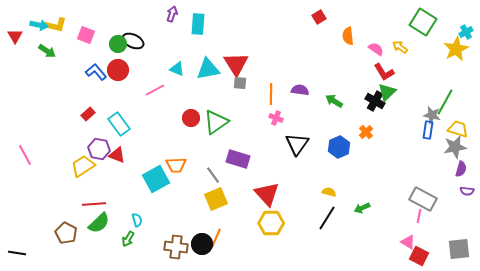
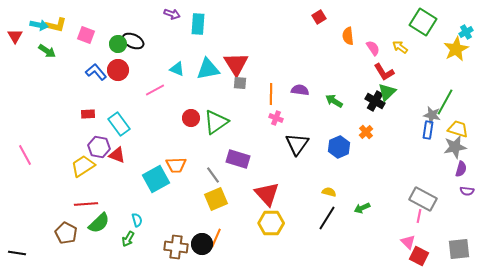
purple arrow at (172, 14): rotated 91 degrees clockwise
pink semicircle at (376, 49): moved 3 px left, 1 px up; rotated 21 degrees clockwise
red rectangle at (88, 114): rotated 40 degrees clockwise
purple hexagon at (99, 149): moved 2 px up
red line at (94, 204): moved 8 px left
pink triangle at (408, 242): rotated 14 degrees clockwise
